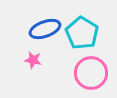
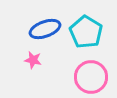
cyan pentagon: moved 4 px right, 1 px up
pink circle: moved 4 px down
